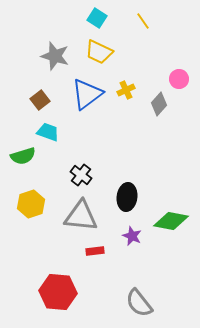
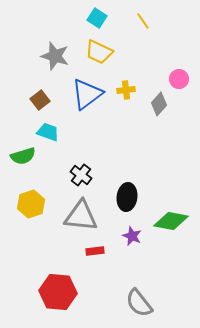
yellow cross: rotated 18 degrees clockwise
